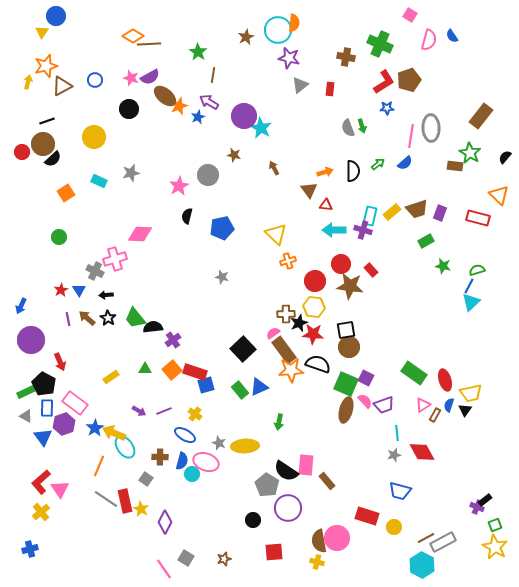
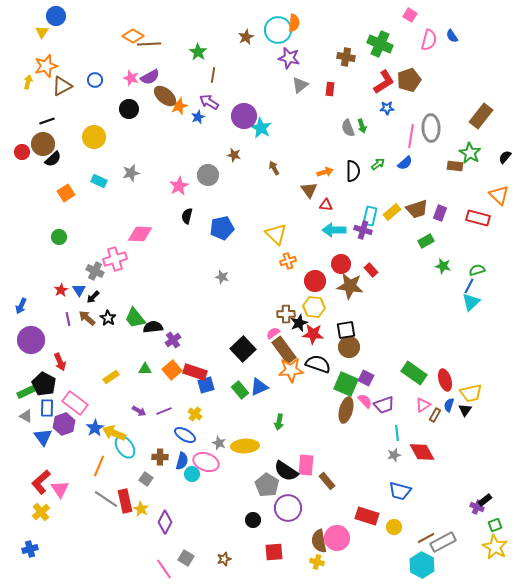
black arrow at (106, 295): moved 13 px left, 2 px down; rotated 40 degrees counterclockwise
